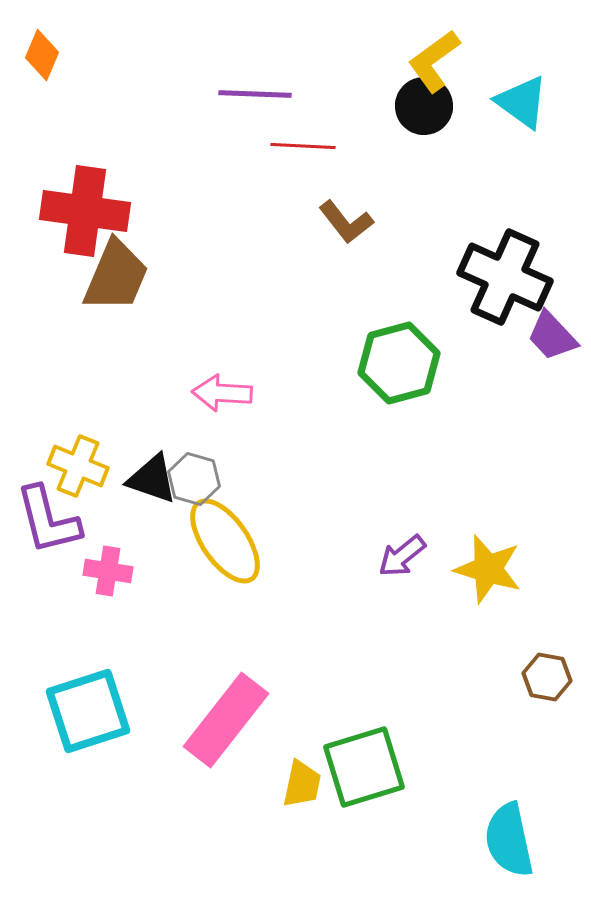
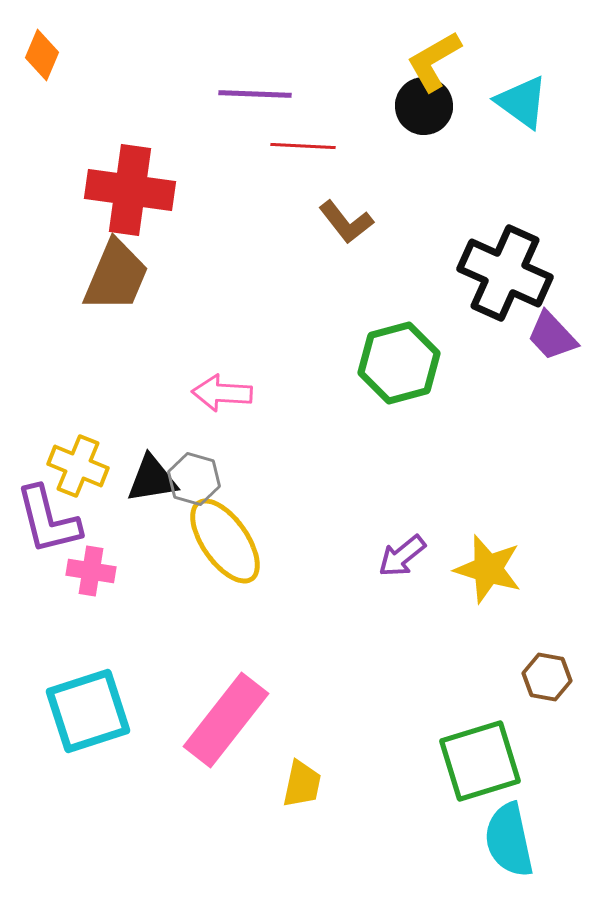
yellow L-shape: rotated 6 degrees clockwise
red cross: moved 45 px right, 21 px up
black cross: moved 4 px up
black triangle: rotated 28 degrees counterclockwise
pink cross: moved 17 px left
green square: moved 116 px right, 6 px up
